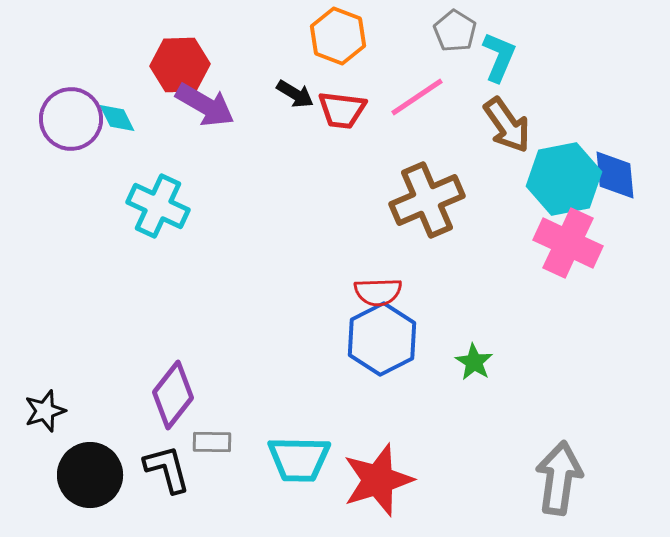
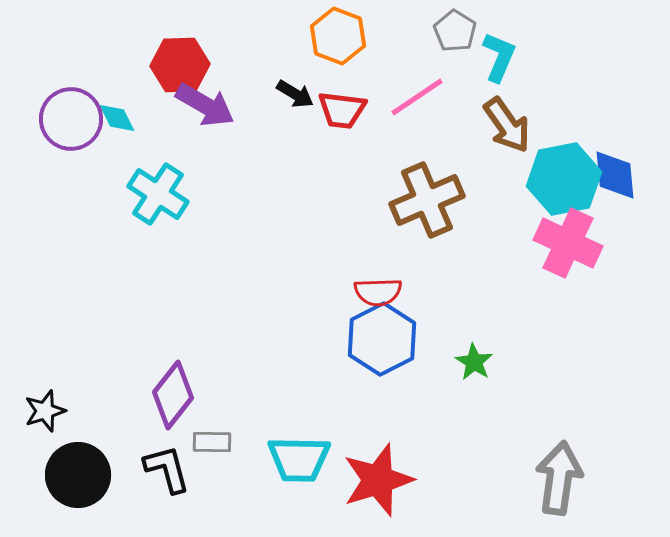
cyan cross: moved 12 px up; rotated 8 degrees clockwise
black circle: moved 12 px left
